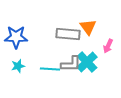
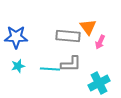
gray rectangle: moved 2 px down
pink arrow: moved 8 px left, 4 px up
cyan cross: moved 12 px right, 21 px down; rotated 15 degrees clockwise
